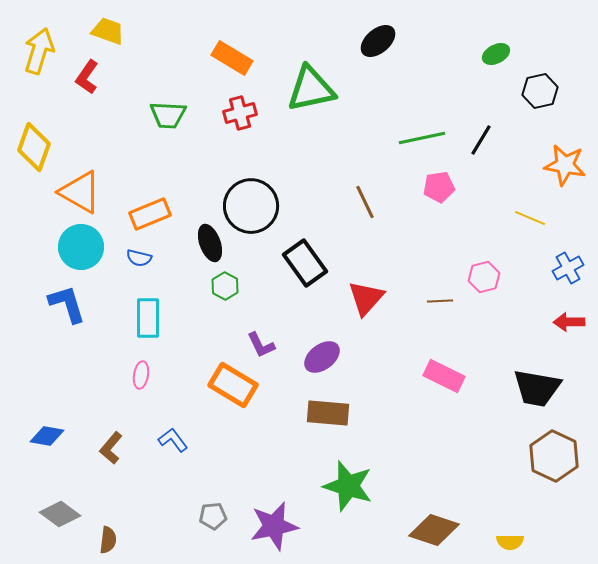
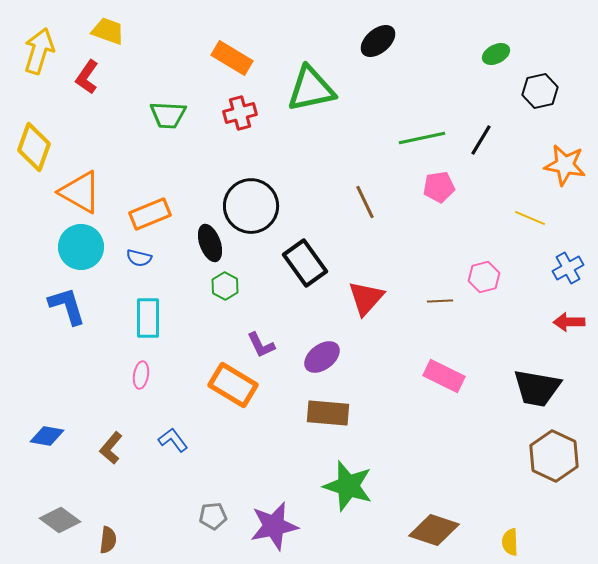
blue L-shape at (67, 304): moved 2 px down
gray diamond at (60, 514): moved 6 px down
yellow semicircle at (510, 542): rotated 88 degrees clockwise
